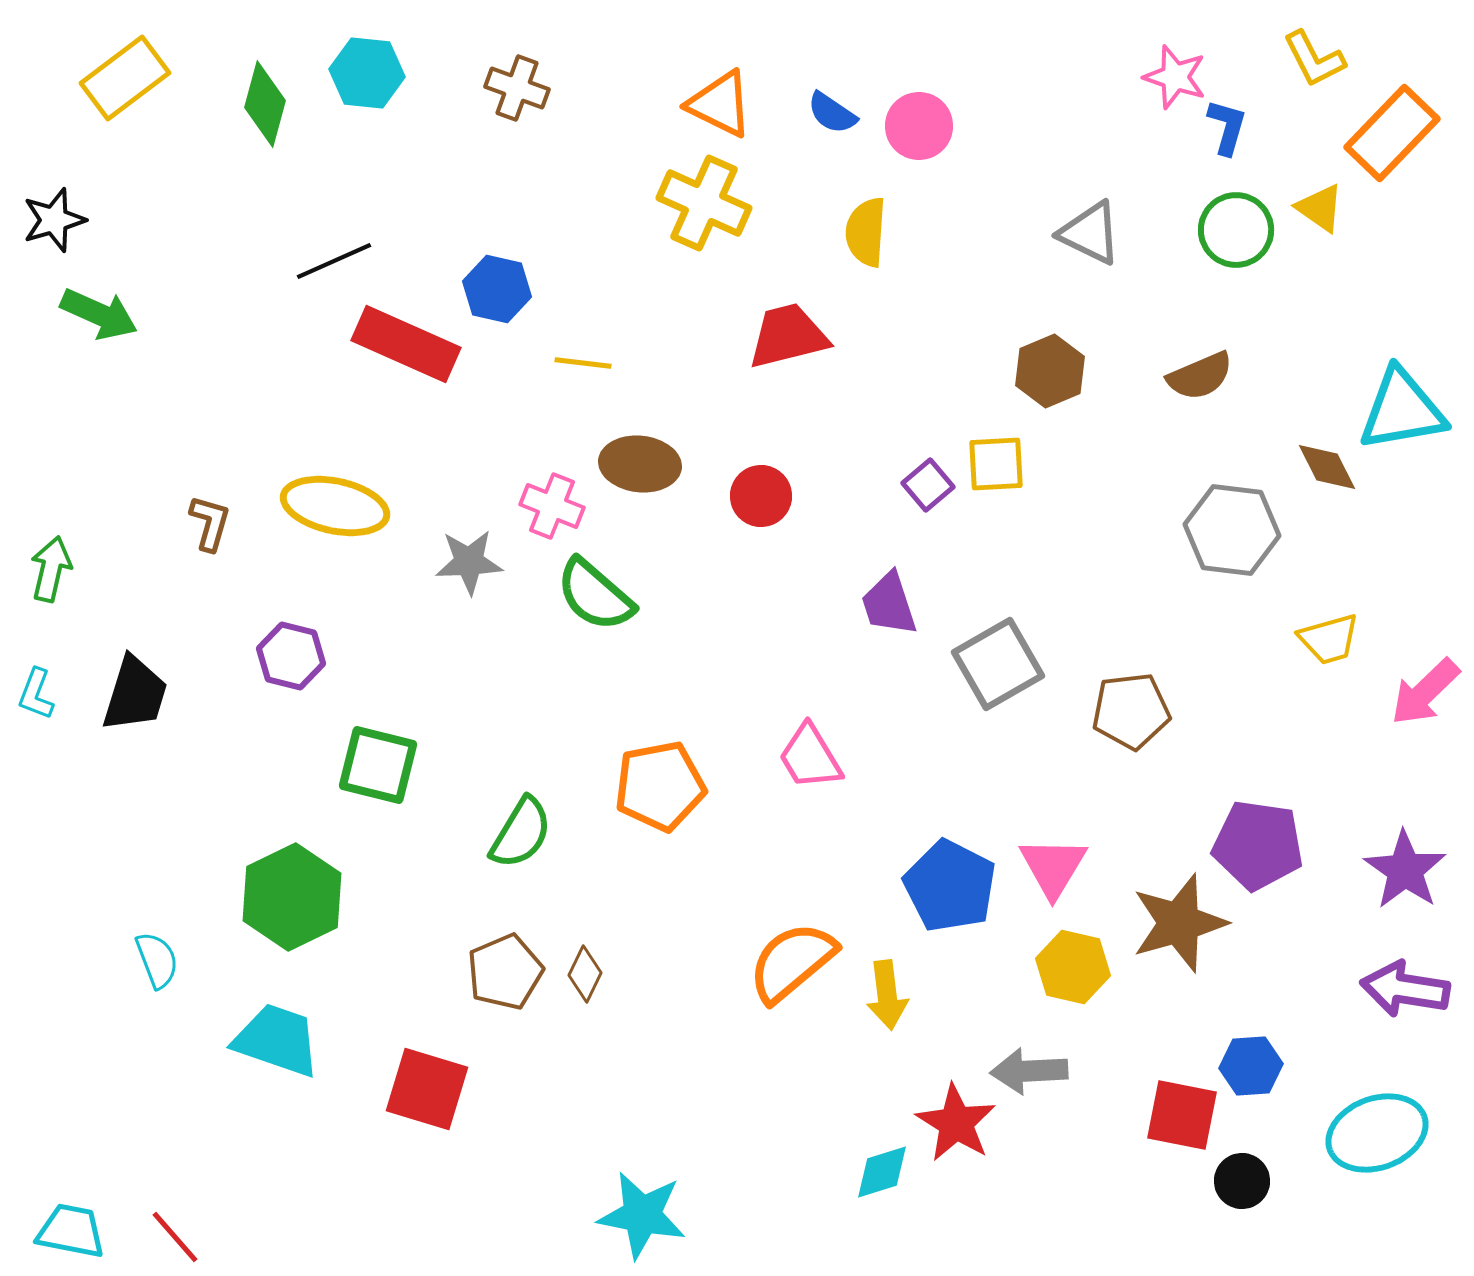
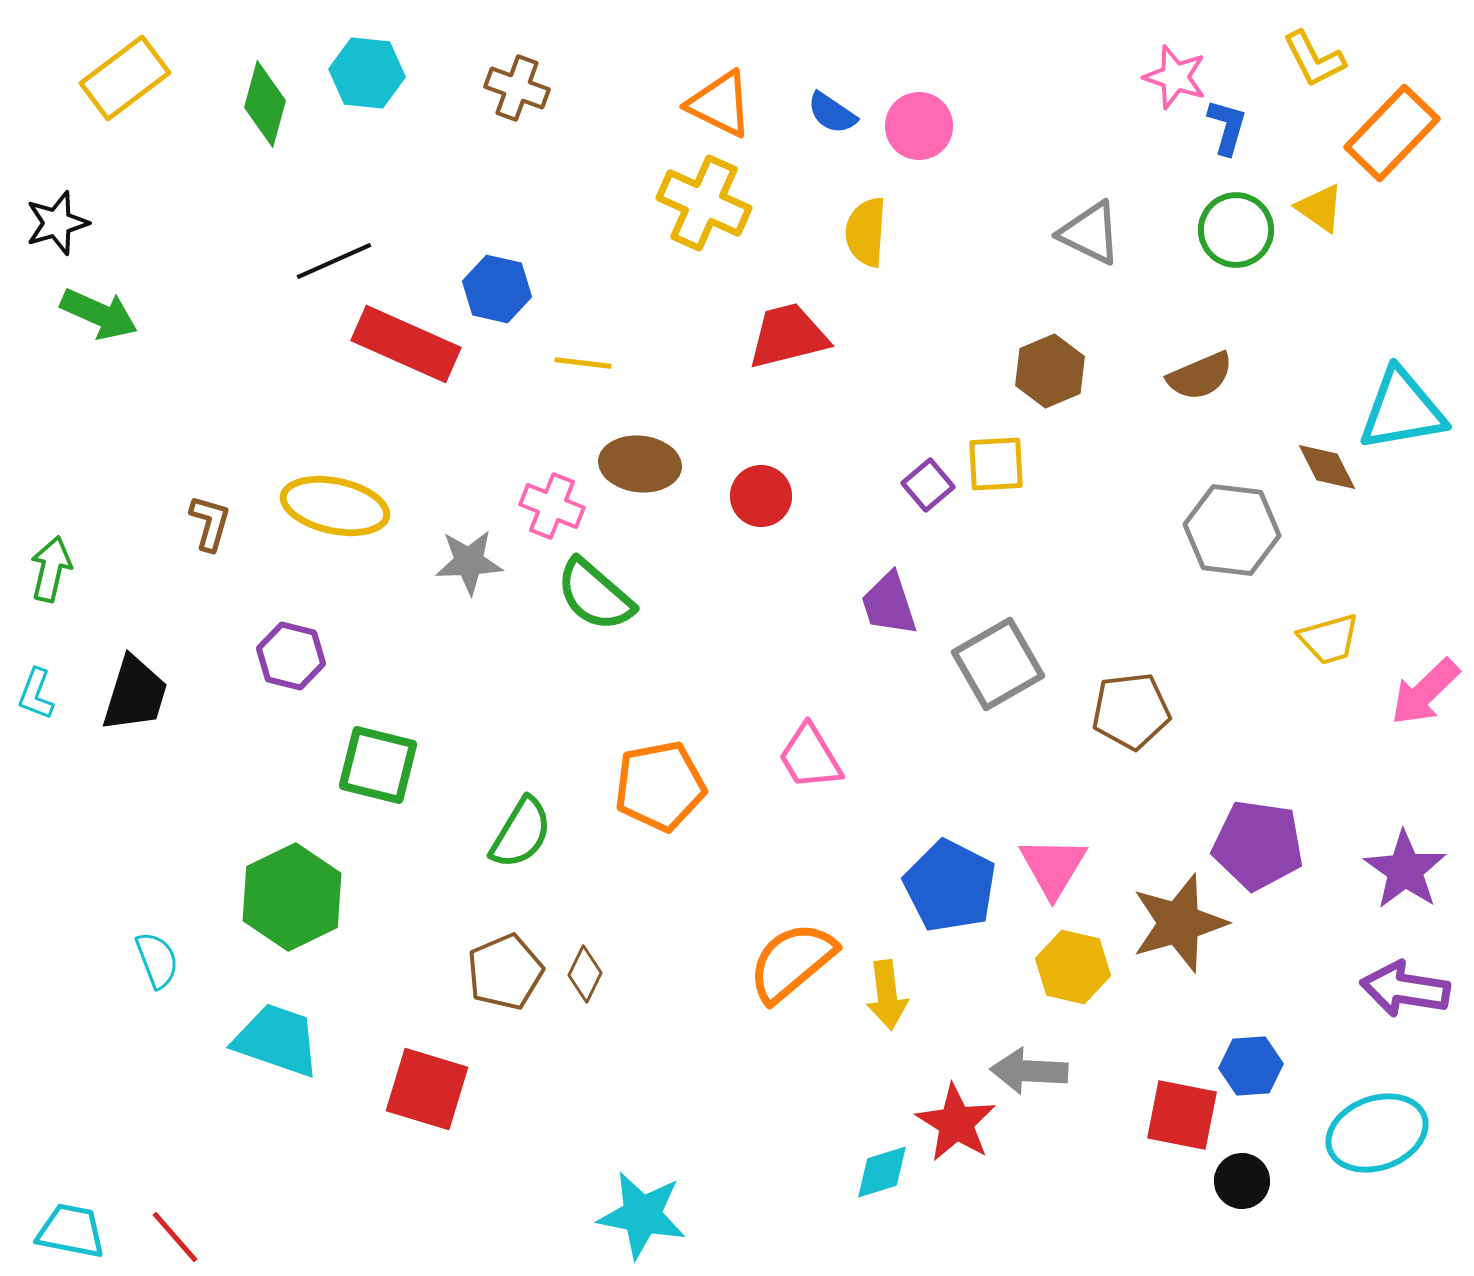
black star at (54, 220): moved 3 px right, 3 px down
gray arrow at (1029, 1071): rotated 6 degrees clockwise
